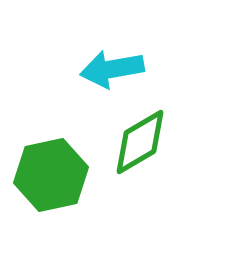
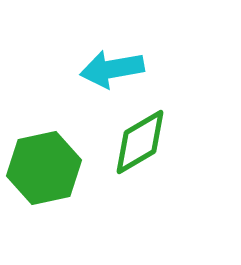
green hexagon: moved 7 px left, 7 px up
